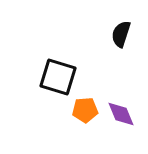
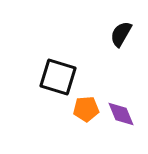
black semicircle: rotated 12 degrees clockwise
orange pentagon: moved 1 px right, 1 px up
